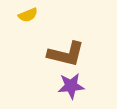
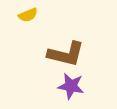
purple star: rotated 16 degrees clockwise
